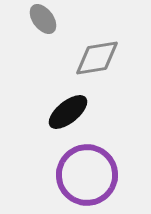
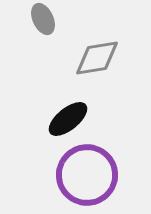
gray ellipse: rotated 12 degrees clockwise
black ellipse: moved 7 px down
